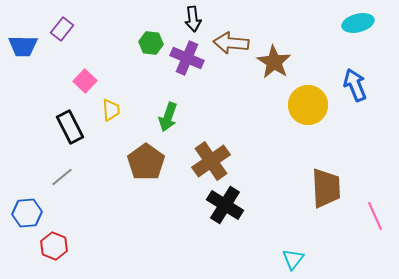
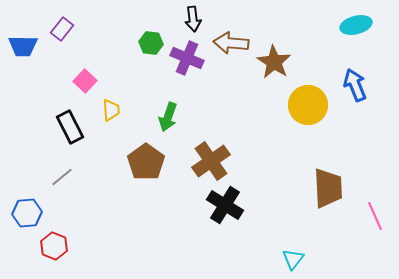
cyan ellipse: moved 2 px left, 2 px down
brown trapezoid: moved 2 px right
